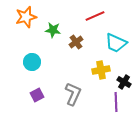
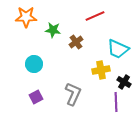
orange star: rotated 15 degrees clockwise
cyan trapezoid: moved 2 px right, 6 px down
cyan circle: moved 2 px right, 2 px down
purple square: moved 1 px left, 2 px down
